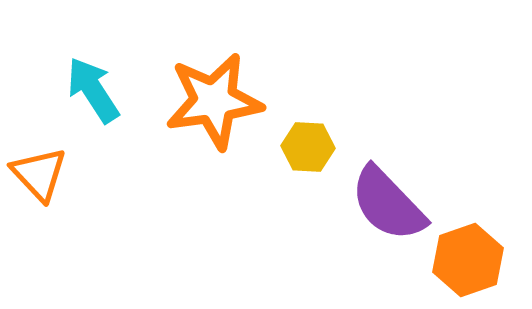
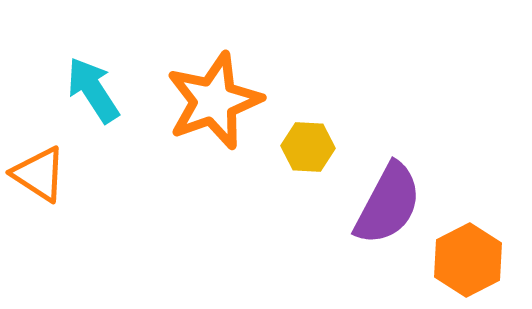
orange star: rotated 12 degrees counterclockwise
orange triangle: rotated 14 degrees counterclockwise
purple semicircle: rotated 108 degrees counterclockwise
orange hexagon: rotated 8 degrees counterclockwise
